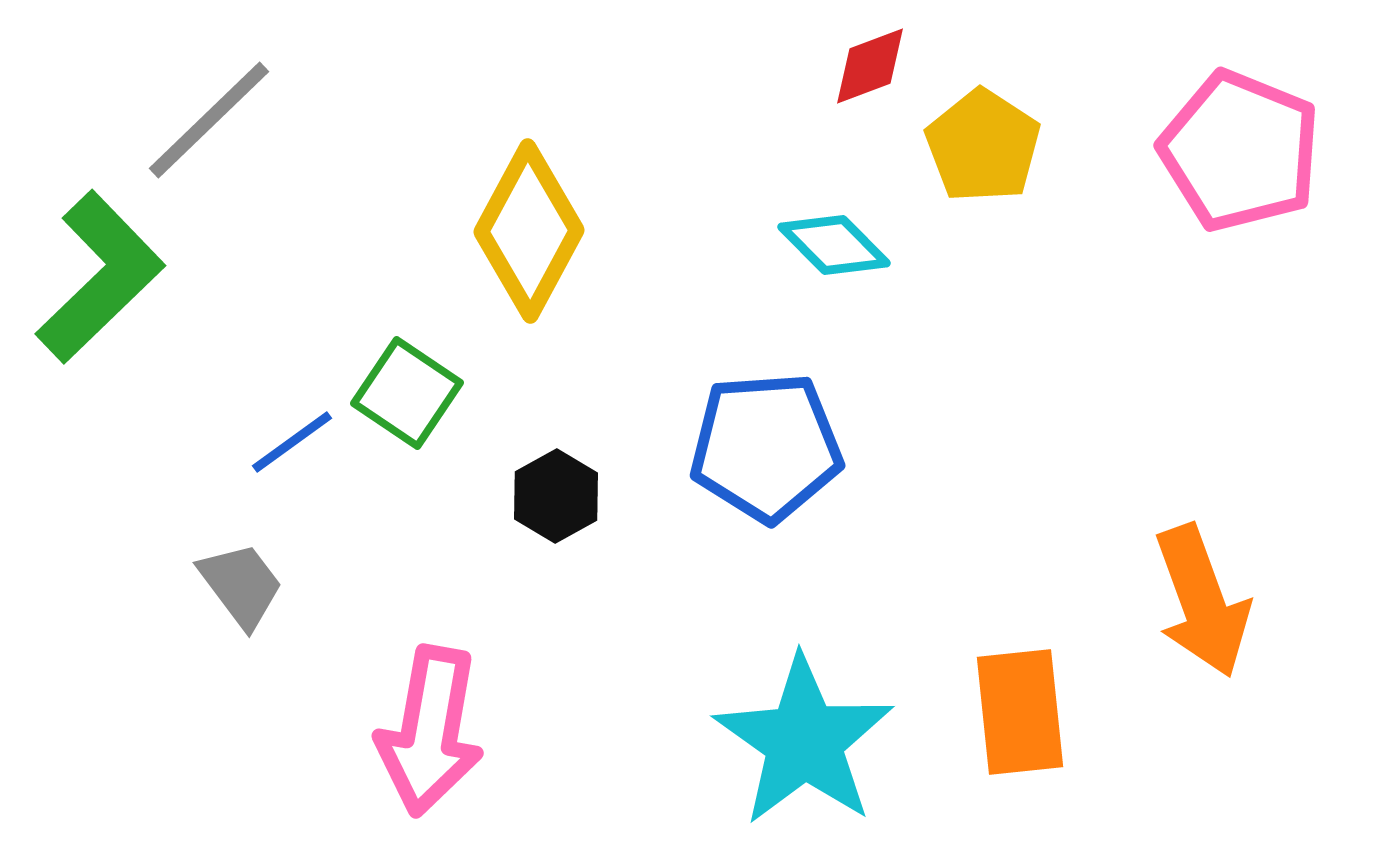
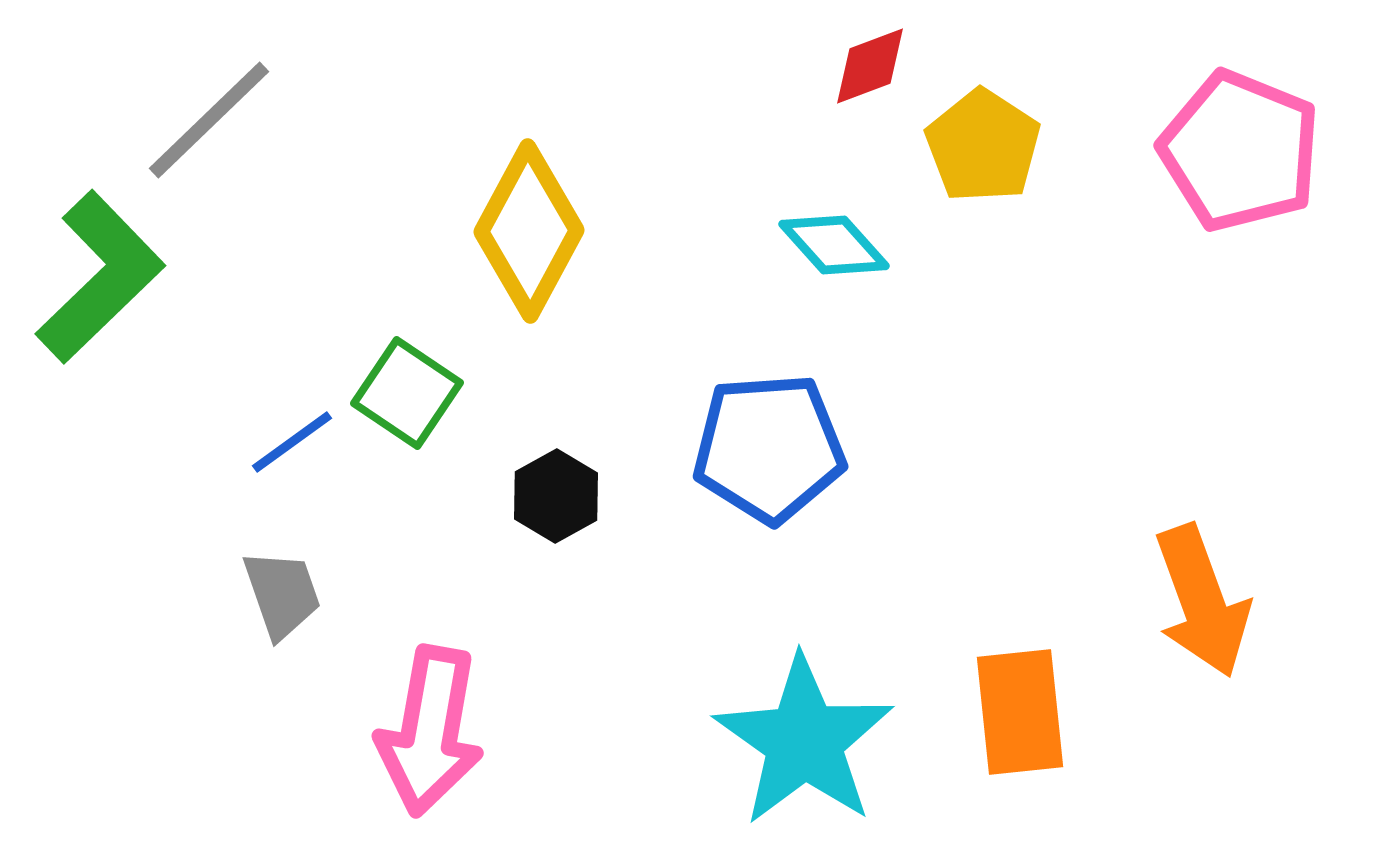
cyan diamond: rotated 3 degrees clockwise
blue pentagon: moved 3 px right, 1 px down
gray trapezoid: moved 41 px right, 9 px down; rotated 18 degrees clockwise
